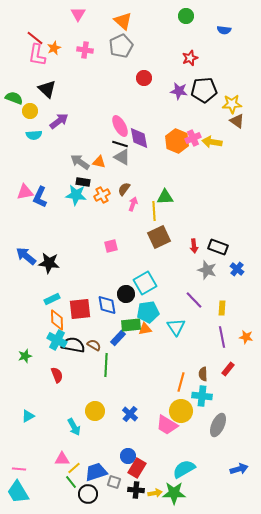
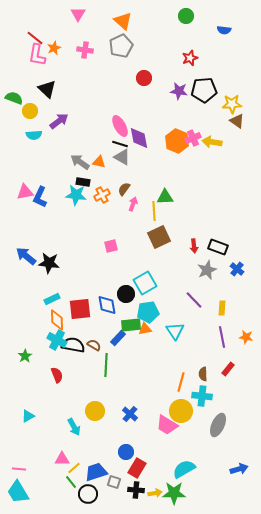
gray star at (207, 270): rotated 30 degrees clockwise
cyan triangle at (176, 327): moved 1 px left, 4 px down
green star at (25, 356): rotated 16 degrees counterclockwise
blue circle at (128, 456): moved 2 px left, 4 px up
